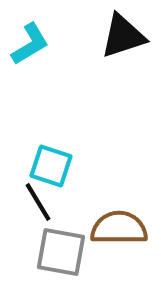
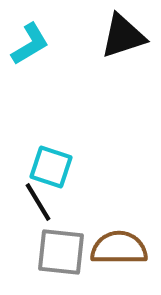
cyan square: moved 1 px down
brown semicircle: moved 20 px down
gray square: rotated 4 degrees counterclockwise
